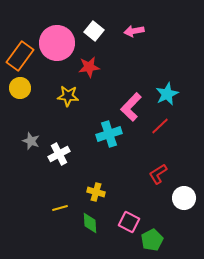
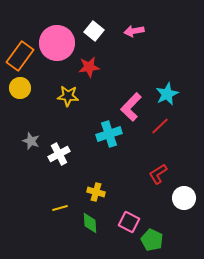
green pentagon: rotated 20 degrees counterclockwise
